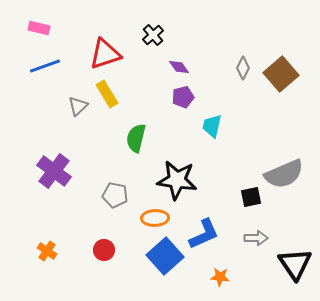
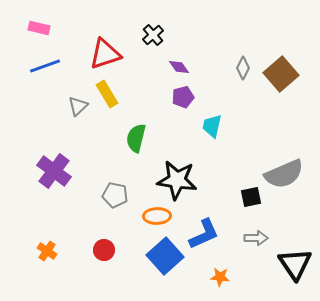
orange ellipse: moved 2 px right, 2 px up
